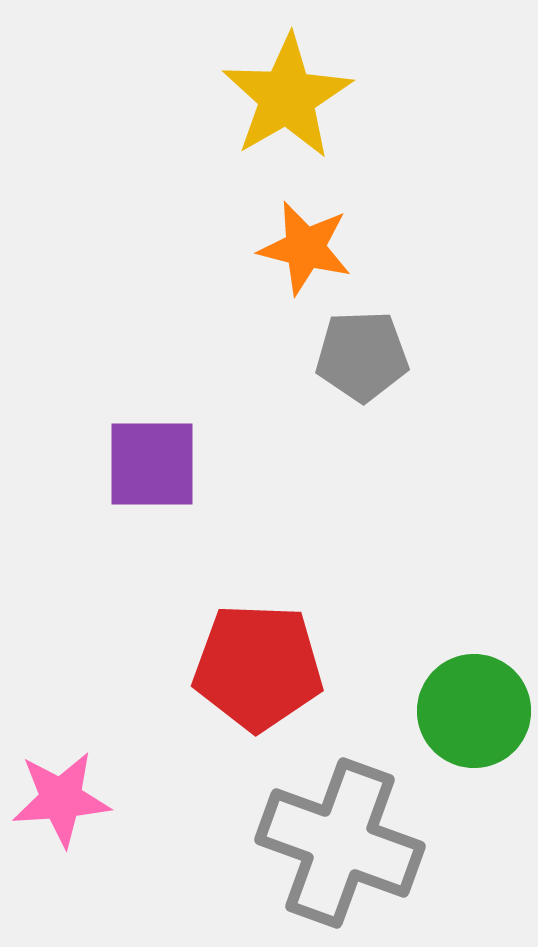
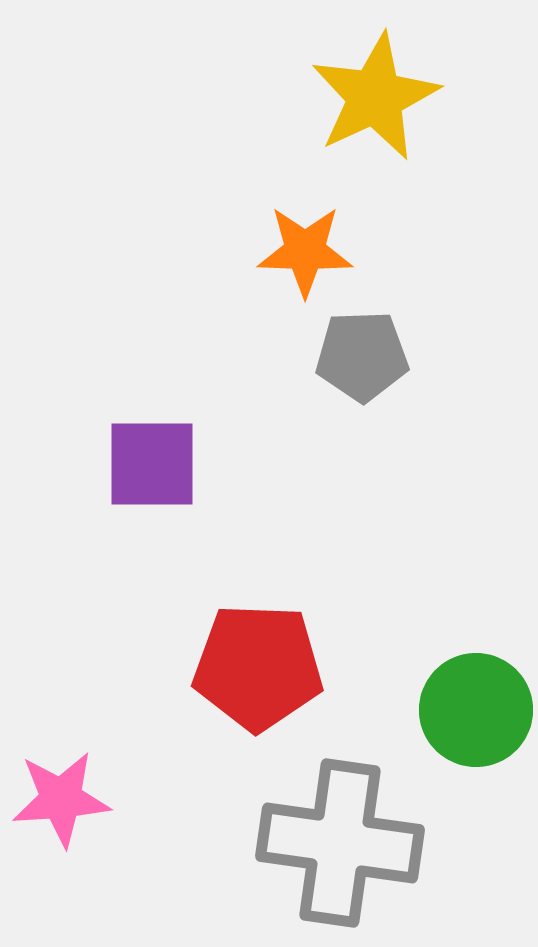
yellow star: moved 88 px right; rotated 5 degrees clockwise
orange star: moved 3 px down; rotated 12 degrees counterclockwise
green circle: moved 2 px right, 1 px up
gray cross: rotated 12 degrees counterclockwise
